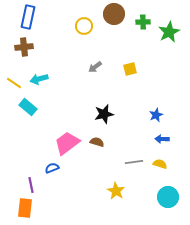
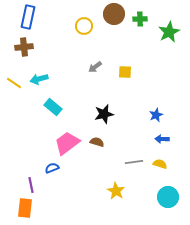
green cross: moved 3 px left, 3 px up
yellow square: moved 5 px left, 3 px down; rotated 16 degrees clockwise
cyan rectangle: moved 25 px right
